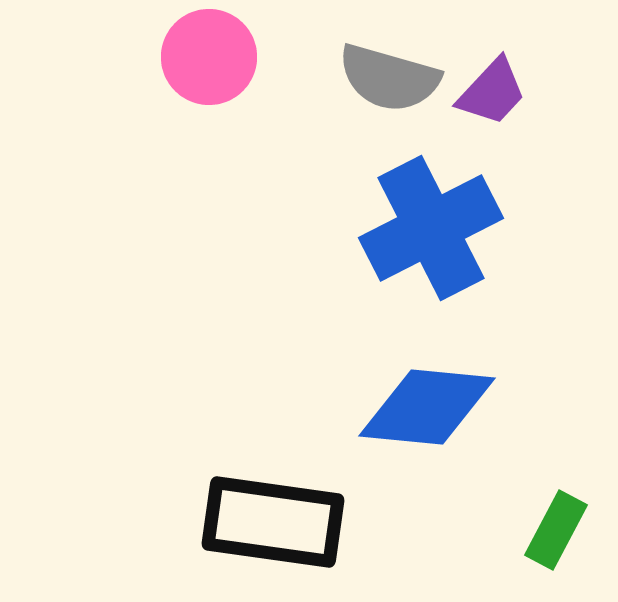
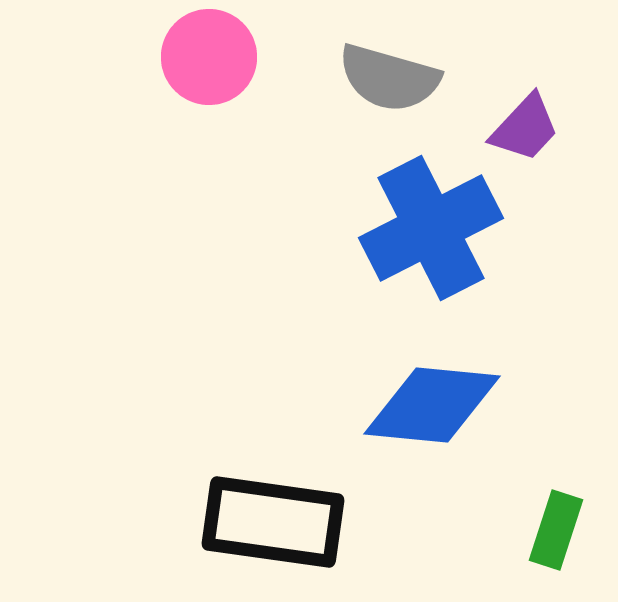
purple trapezoid: moved 33 px right, 36 px down
blue diamond: moved 5 px right, 2 px up
green rectangle: rotated 10 degrees counterclockwise
